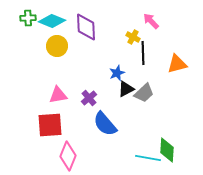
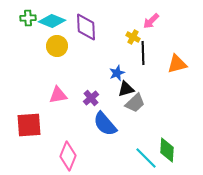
pink arrow: rotated 90 degrees counterclockwise
black triangle: rotated 12 degrees clockwise
gray trapezoid: moved 9 px left, 10 px down
purple cross: moved 2 px right
red square: moved 21 px left
cyan line: moved 2 px left; rotated 35 degrees clockwise
